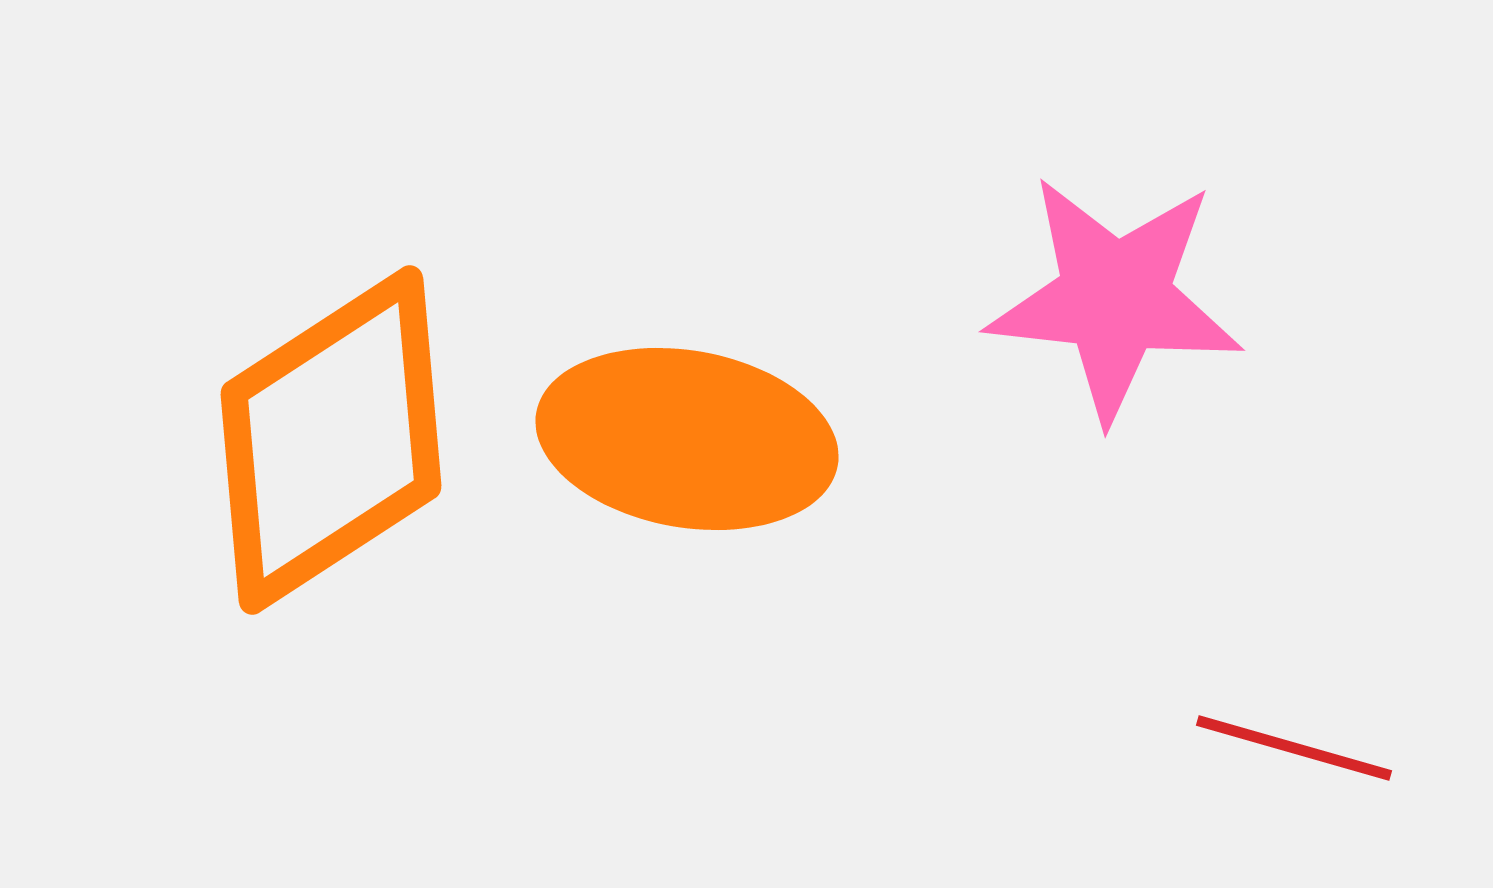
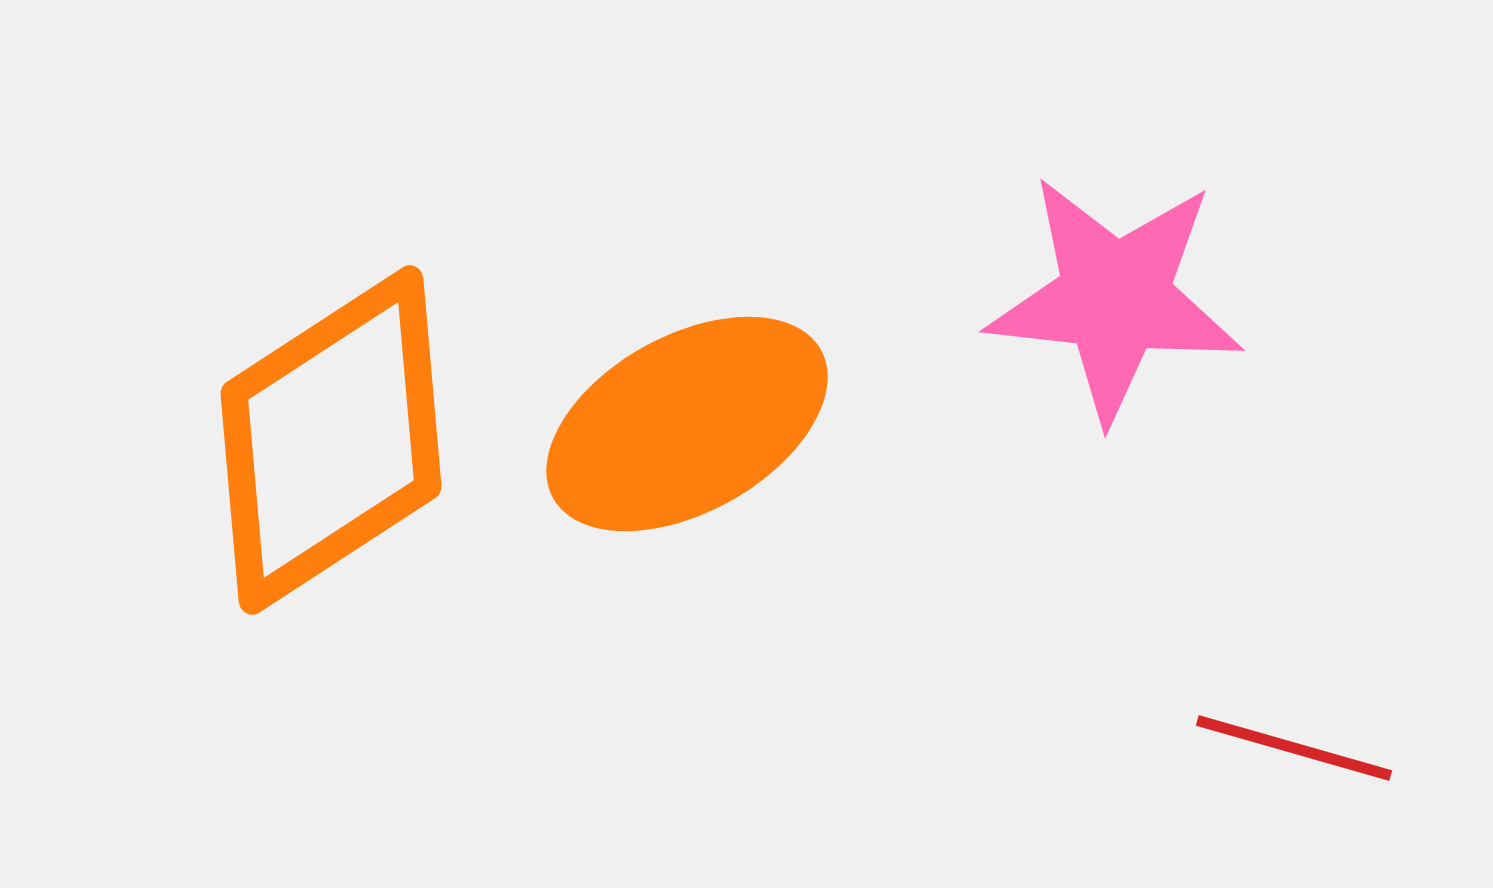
orange ellipse: moved 15 px up; rotated 39 degrees counterclockwise
